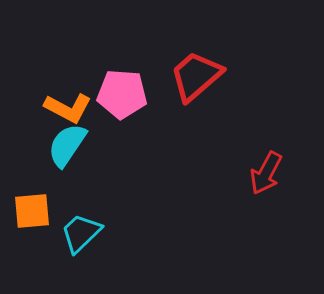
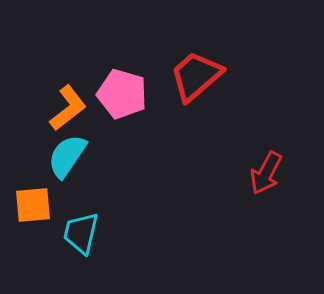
pink pentagon: rotated 12 degrees clockwise
orange L-shape: rotated 66 degrees counterclockwise
cyan semicircle: moved 11 px down
orange square: moved 1 px right, 6 px up
cyan trapezoid: rotated 33 degrees counterclockwise
